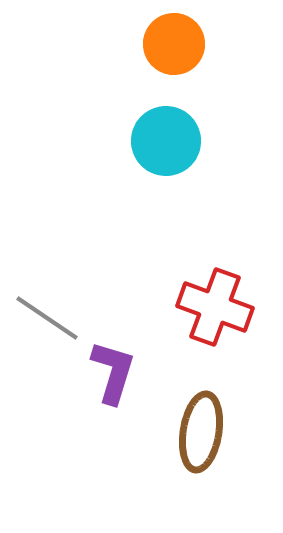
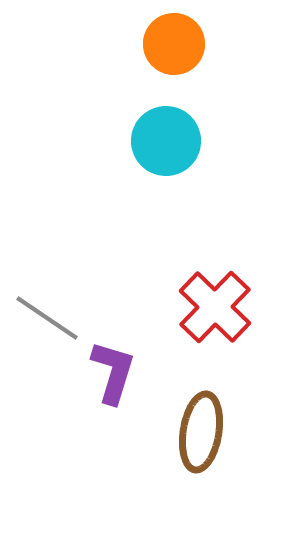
red cross: rotated 24 degrees clockwise
